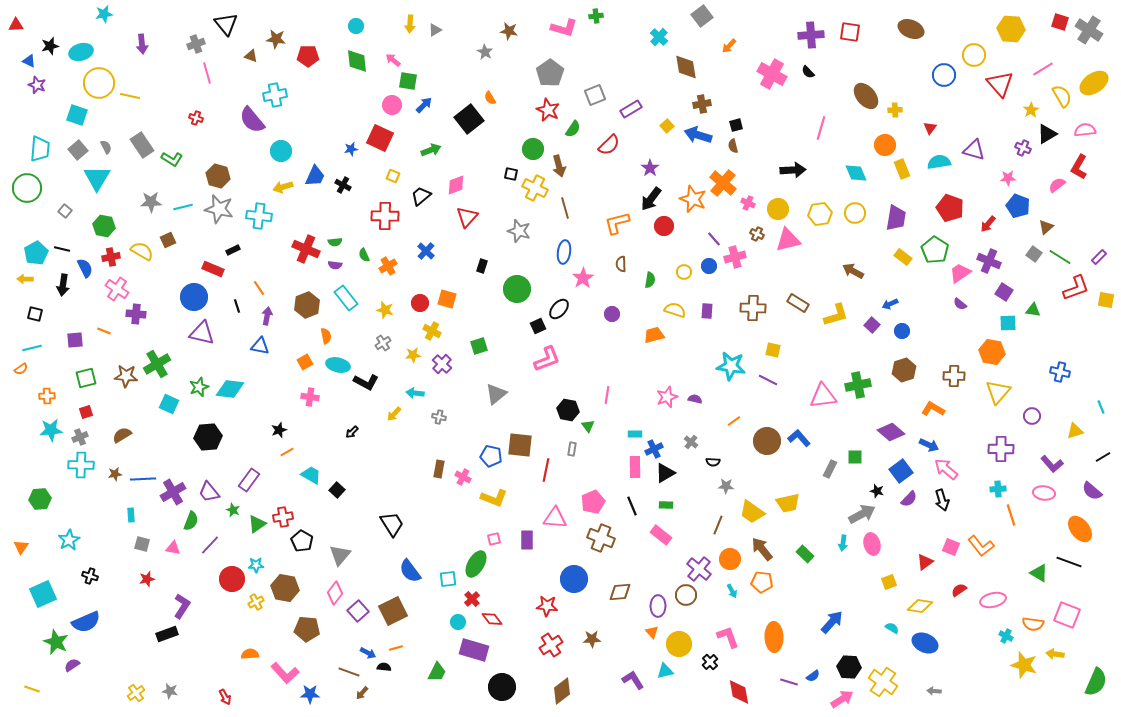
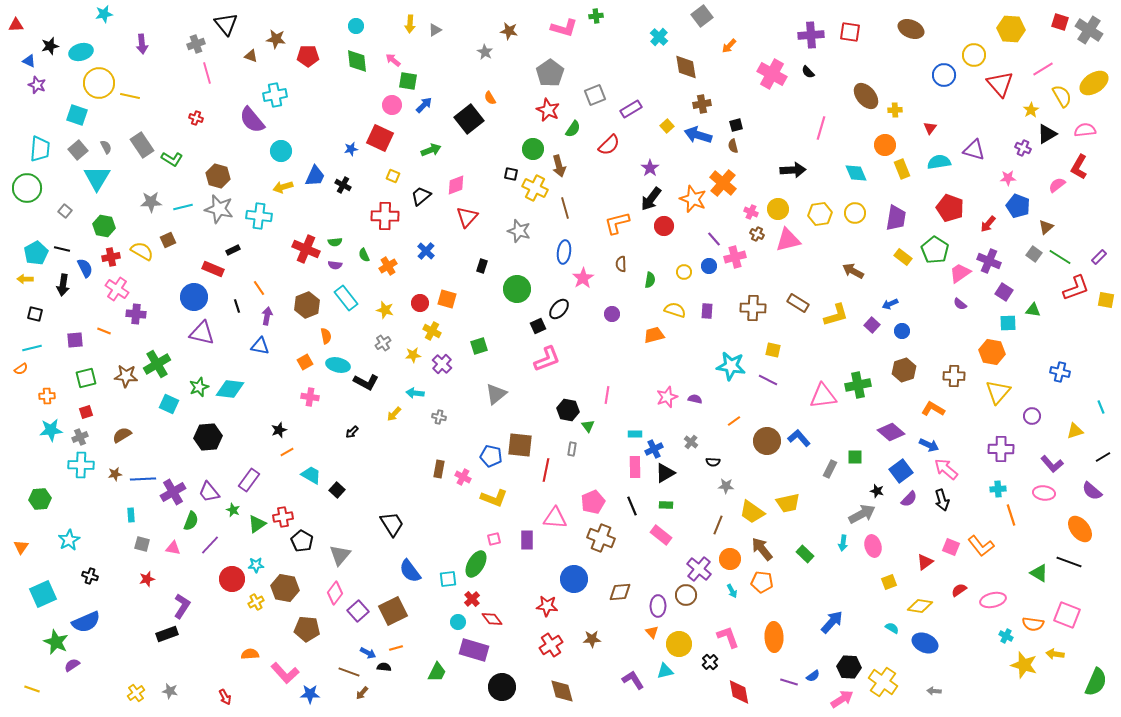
pink cross at (748, 203): moved 3 px right, 9 px down
pink ellipse at (872, 544): moved 1 px right, 2 px down
brown diamond at (562, 691): rotated 68 degrees counterclockwise
